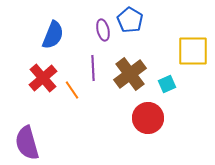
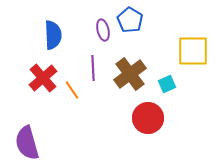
blue semicircle: rotated 24 degrees counterclockwise
